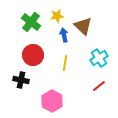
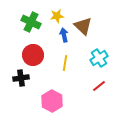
green cross: rotated 12 degrees counterclockwise
black cross: moved 2 px up; rotated 21 degrees counterclockwise
